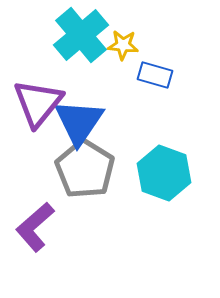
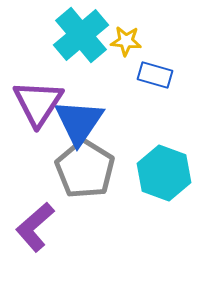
yellow star: moved 3 px right, 4 px up
purple triangle: rotated 6 degrees counterclockwise
